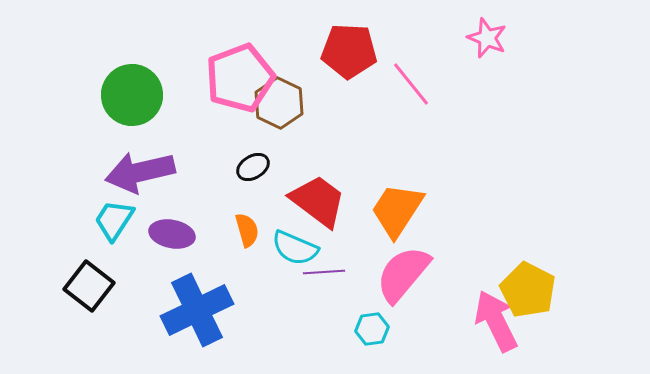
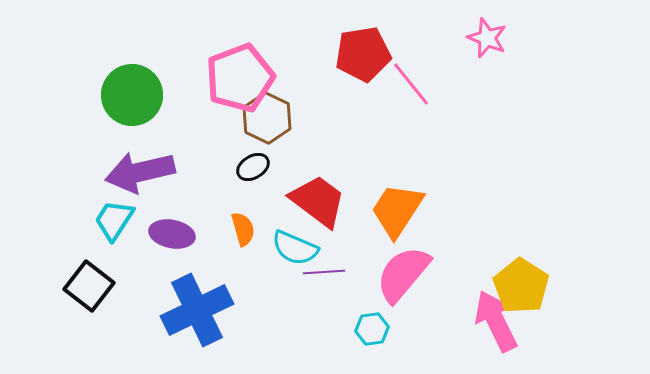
red pentagon: moved 14 px right, 3 px down; rotated 12 degrees counterclockwise
brown hexagon: moved 12 px left, 15 px down
orange semicircle: moved 4 px left, 1 px up
yellow pentagon: moved 7 px left, 4 px up; rotated 6 degrees clockwise
